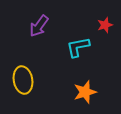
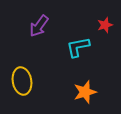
yellow ellipse: moved 1 px left, 1 px down
